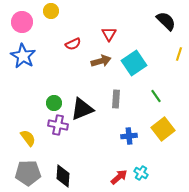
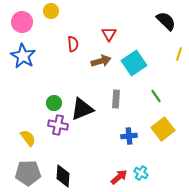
red semicircle: rotated 70 degrees counterclockwise
